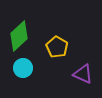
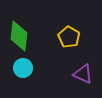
green diamond: rotated 40 degrees counterclockwise
yellow pentagon: moved 12 px right, 10 px up
